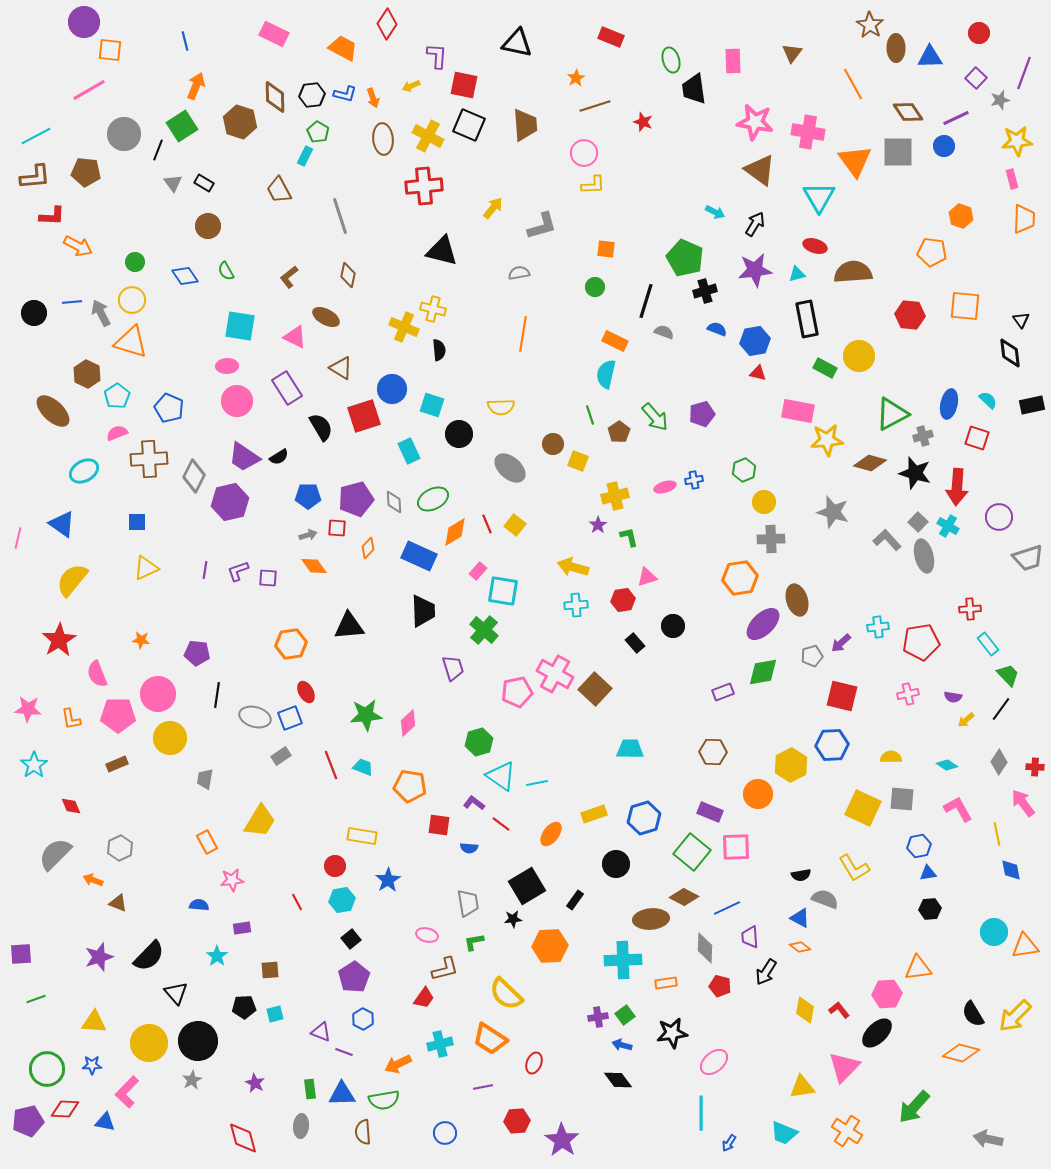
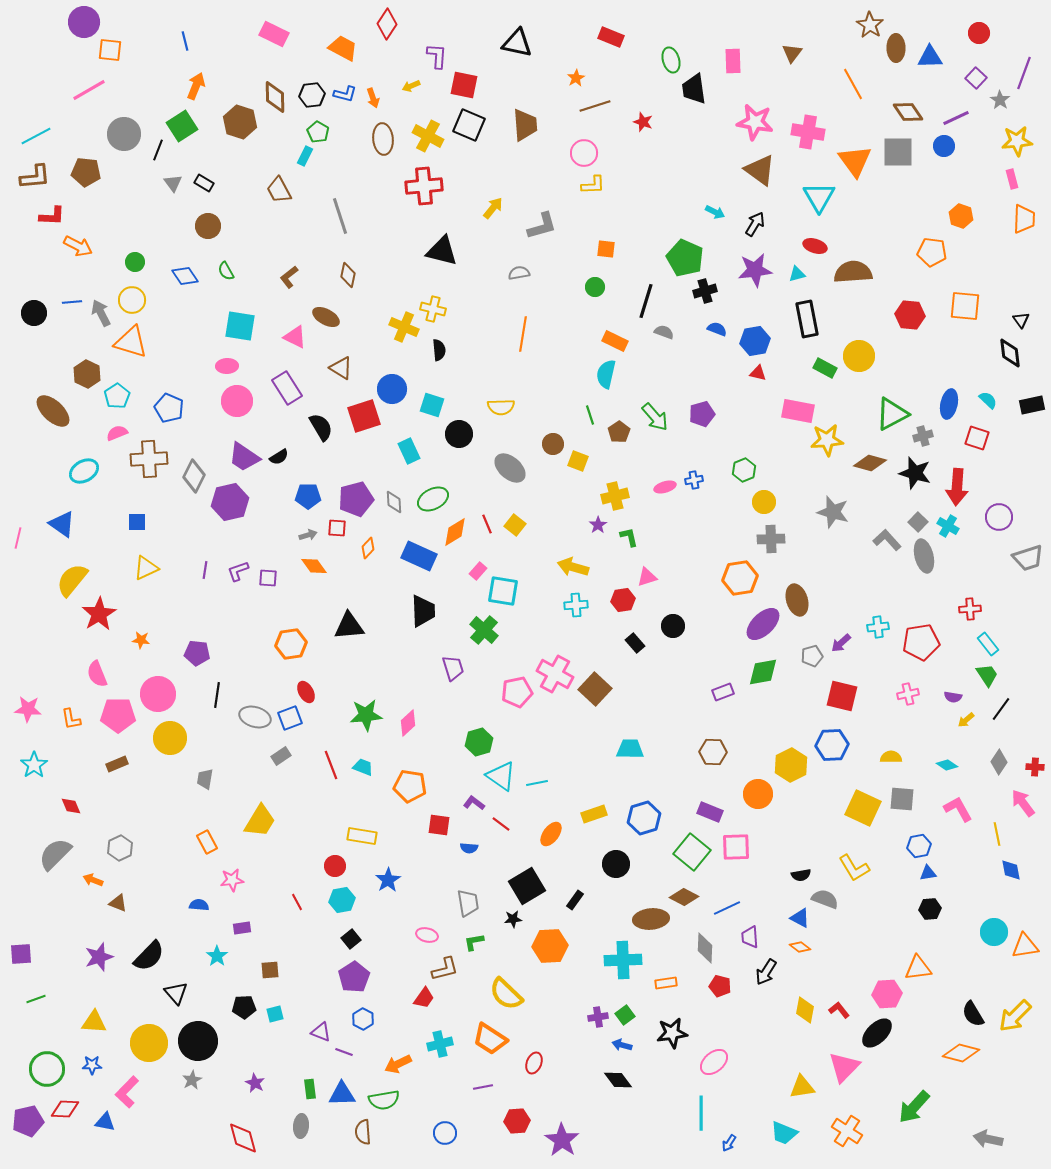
gray star at (1000, 100): rotated 24 degrees counterclockwise
red star at (59, 640): moved 40 px right, 26 px up
green trapezoid at (1008, 675): moved 21 px left; rotated 10 degrees clockwise
